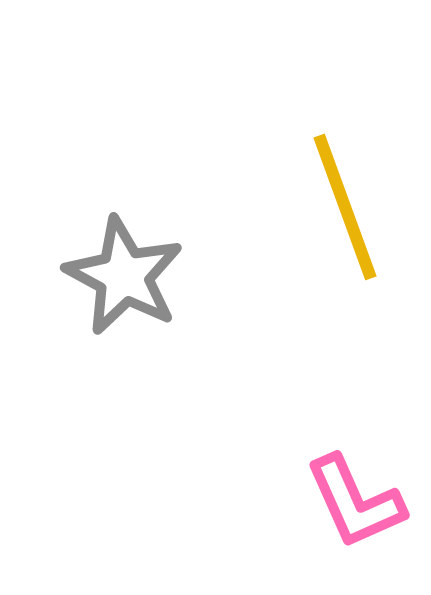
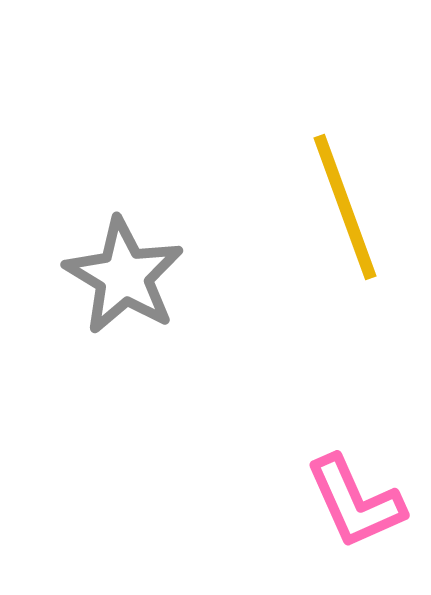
gray star: rotated 3 degrees clockwise
